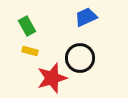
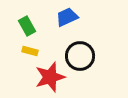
blue trapezoid: moved 19 px left
black circle: moved 2 px up
red star: moved 2 px left, 1 px up
